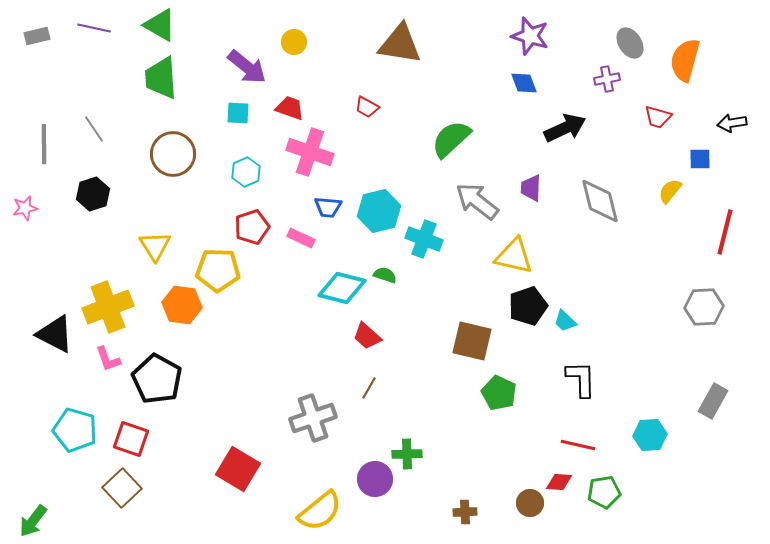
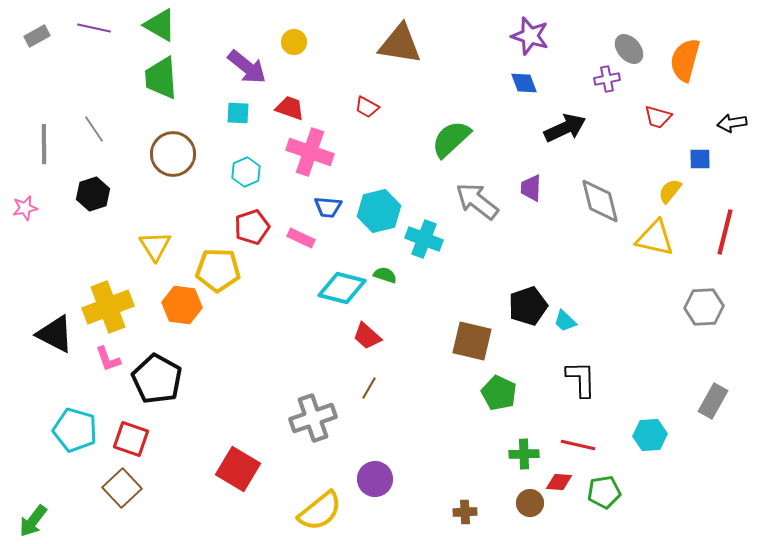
gray rectangle at (37, 36): rotated 15 degrees counterclockwise
gray ellipse at (630, 43): moved 1 px left, 6 px down; rotated 8 degrees counterclockwise
yellow triangle at (514, 256): moved 141 px right, 18 px up
green cross at (407, 454): moved 117 px right
